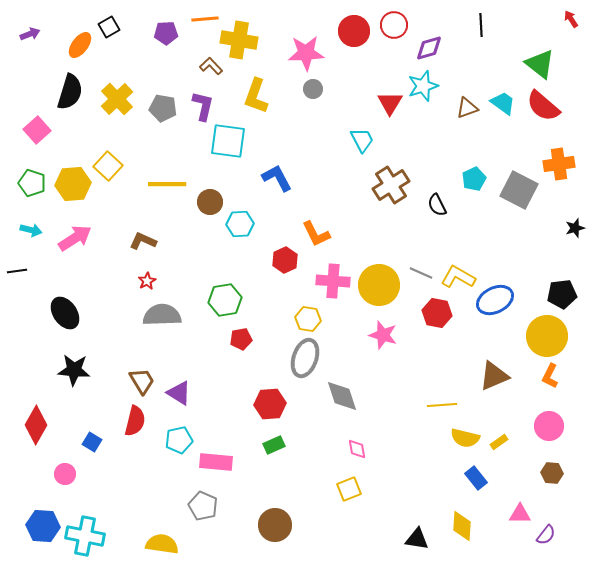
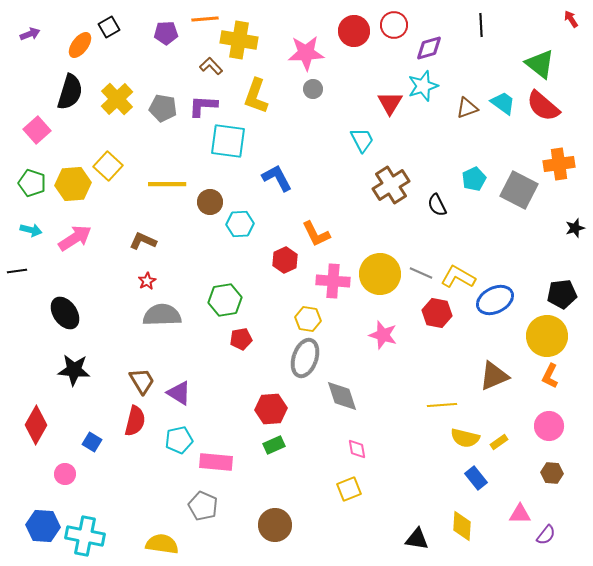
purple L-shape at (203, 106): rotated 100 degrees counterclockwise
yellow circle at (379, 285): moved 1 px right, 11 px up
red hexagon at (270, 404): moved 1 px right, 5 px down
